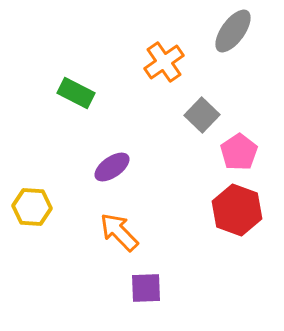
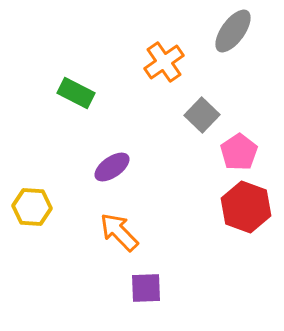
red hexagon: moved 9 px right, 3 px up
